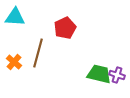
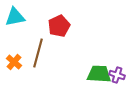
cyan triangle: rotated 15 degrees counterclockwise
red pentagon: moved 6 px left, 2 px up
green trapezoid: rotated 10 degrees counterclockwise
